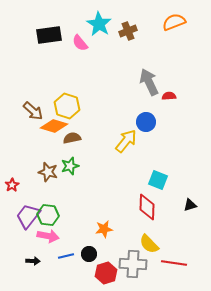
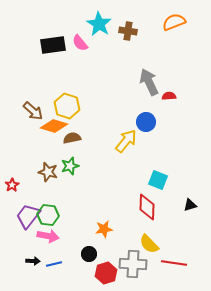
brown cross: rotated 30 degrees clockwise
black rectangle: moved 4 px right, 10 px down
blue line: moved 12 px left, 8 px down
